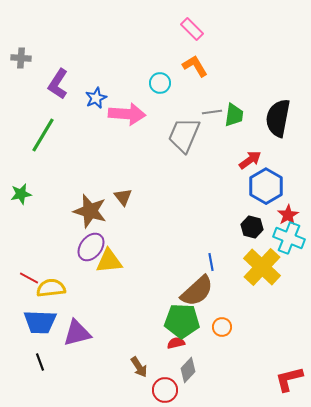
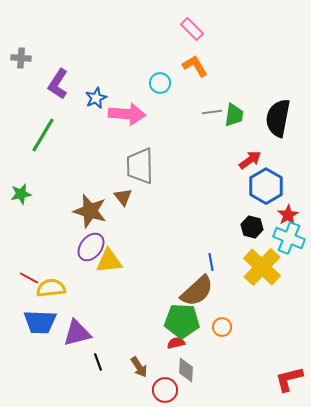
gray trapezoid: moved 44 px left, 31 px down; rotated 24 degrees counterclockwise
black line: moved 58 px right
gray diamond: moved 2 px left; rotated 40 degrees counterclockwise
